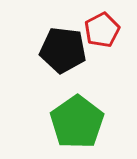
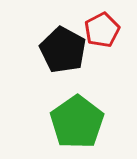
black pentagon: rotated 21 degrees clockwise
